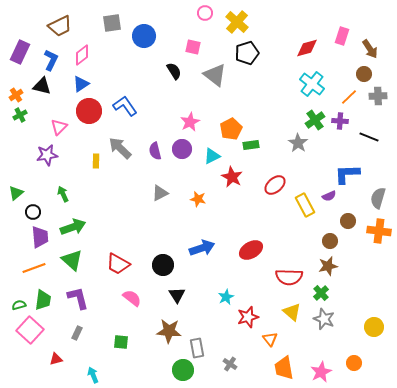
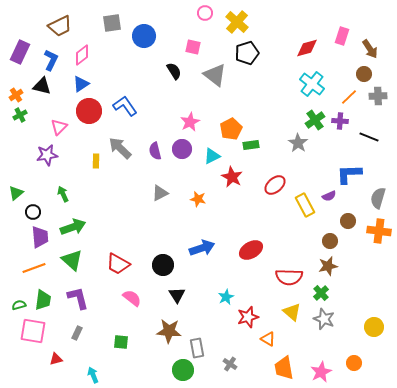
blue L-shape at (347, 174): moved 2 px right
pink square at (30, 330): moved 3 px right, 1 px down; rotated 32 degrees counterclockwise
orange triangle at (270, 339): moved 2 px left; rotated 21 degrees counterclockwise
